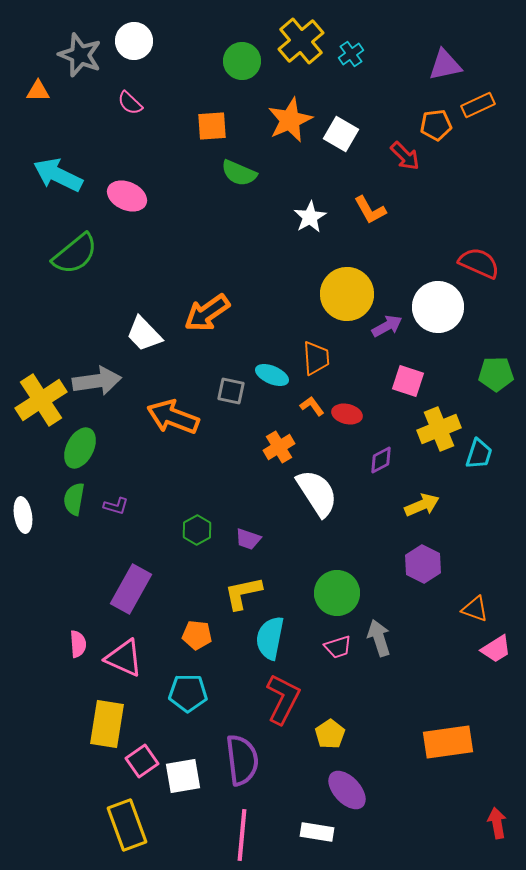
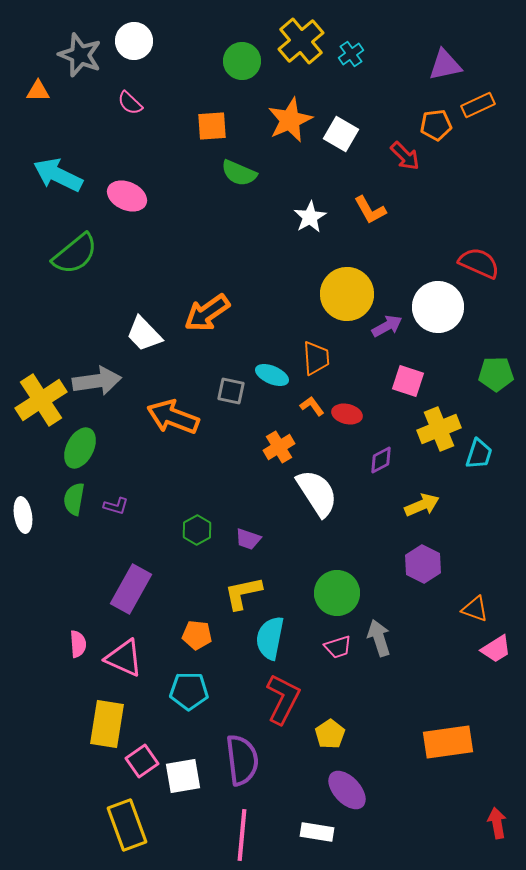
cyan pentagon at (188, 693): moved 1 px right, 2 px up
